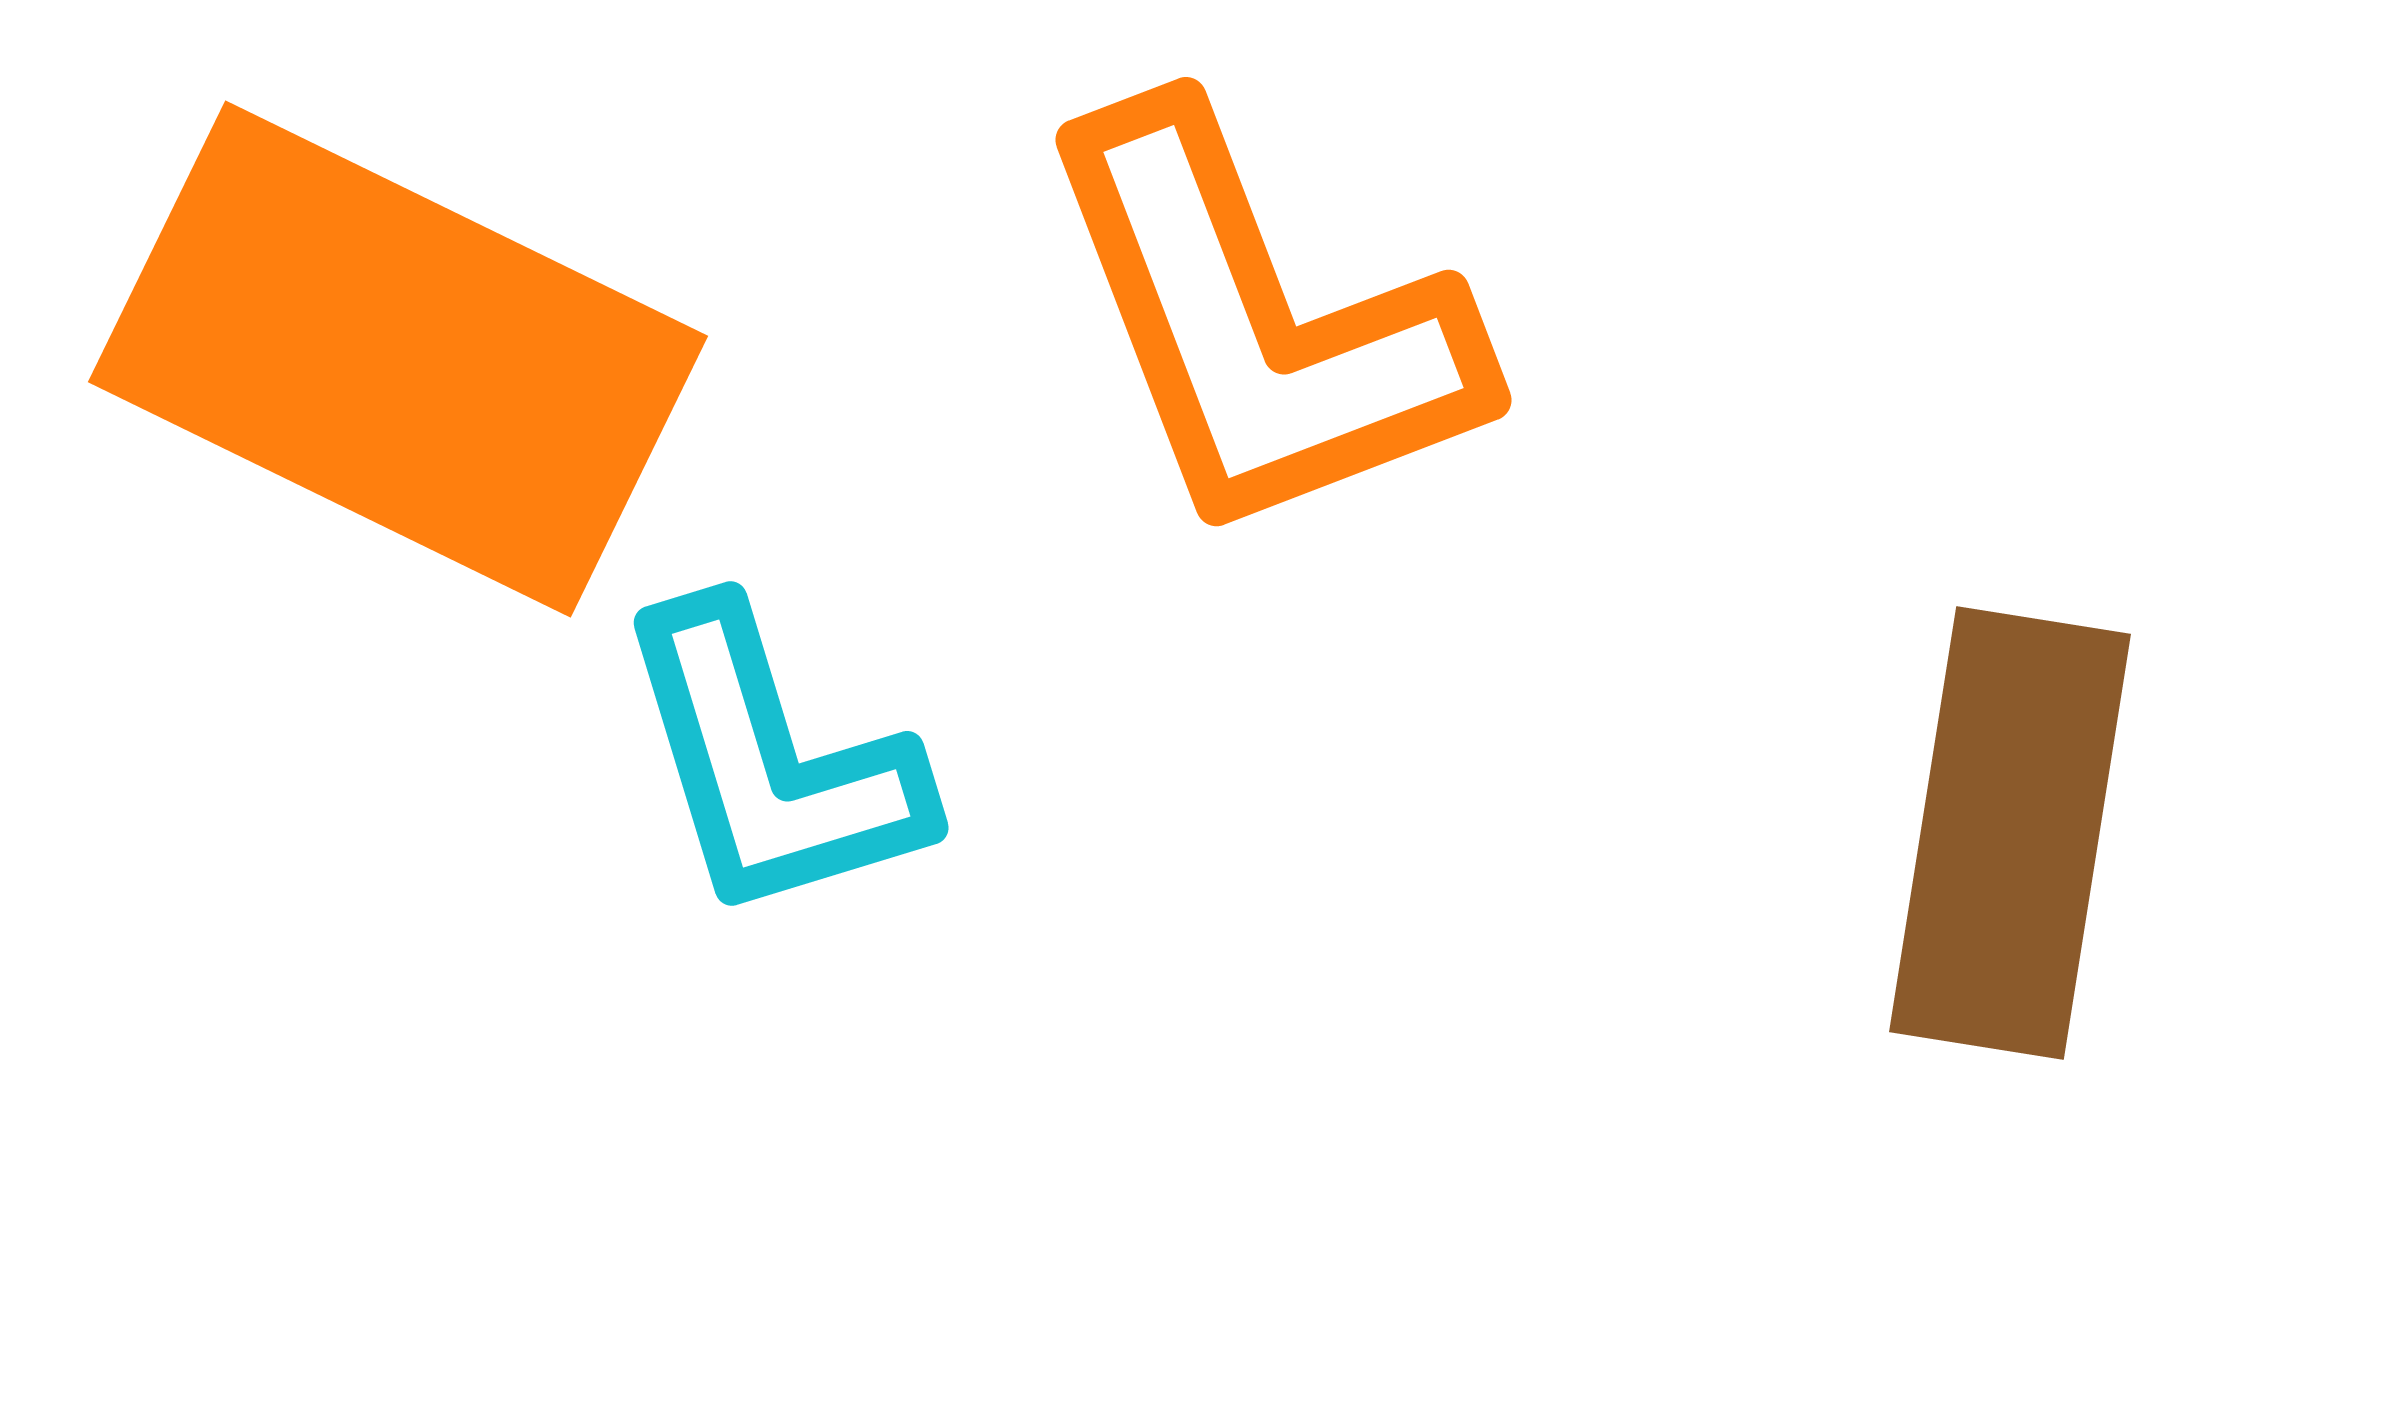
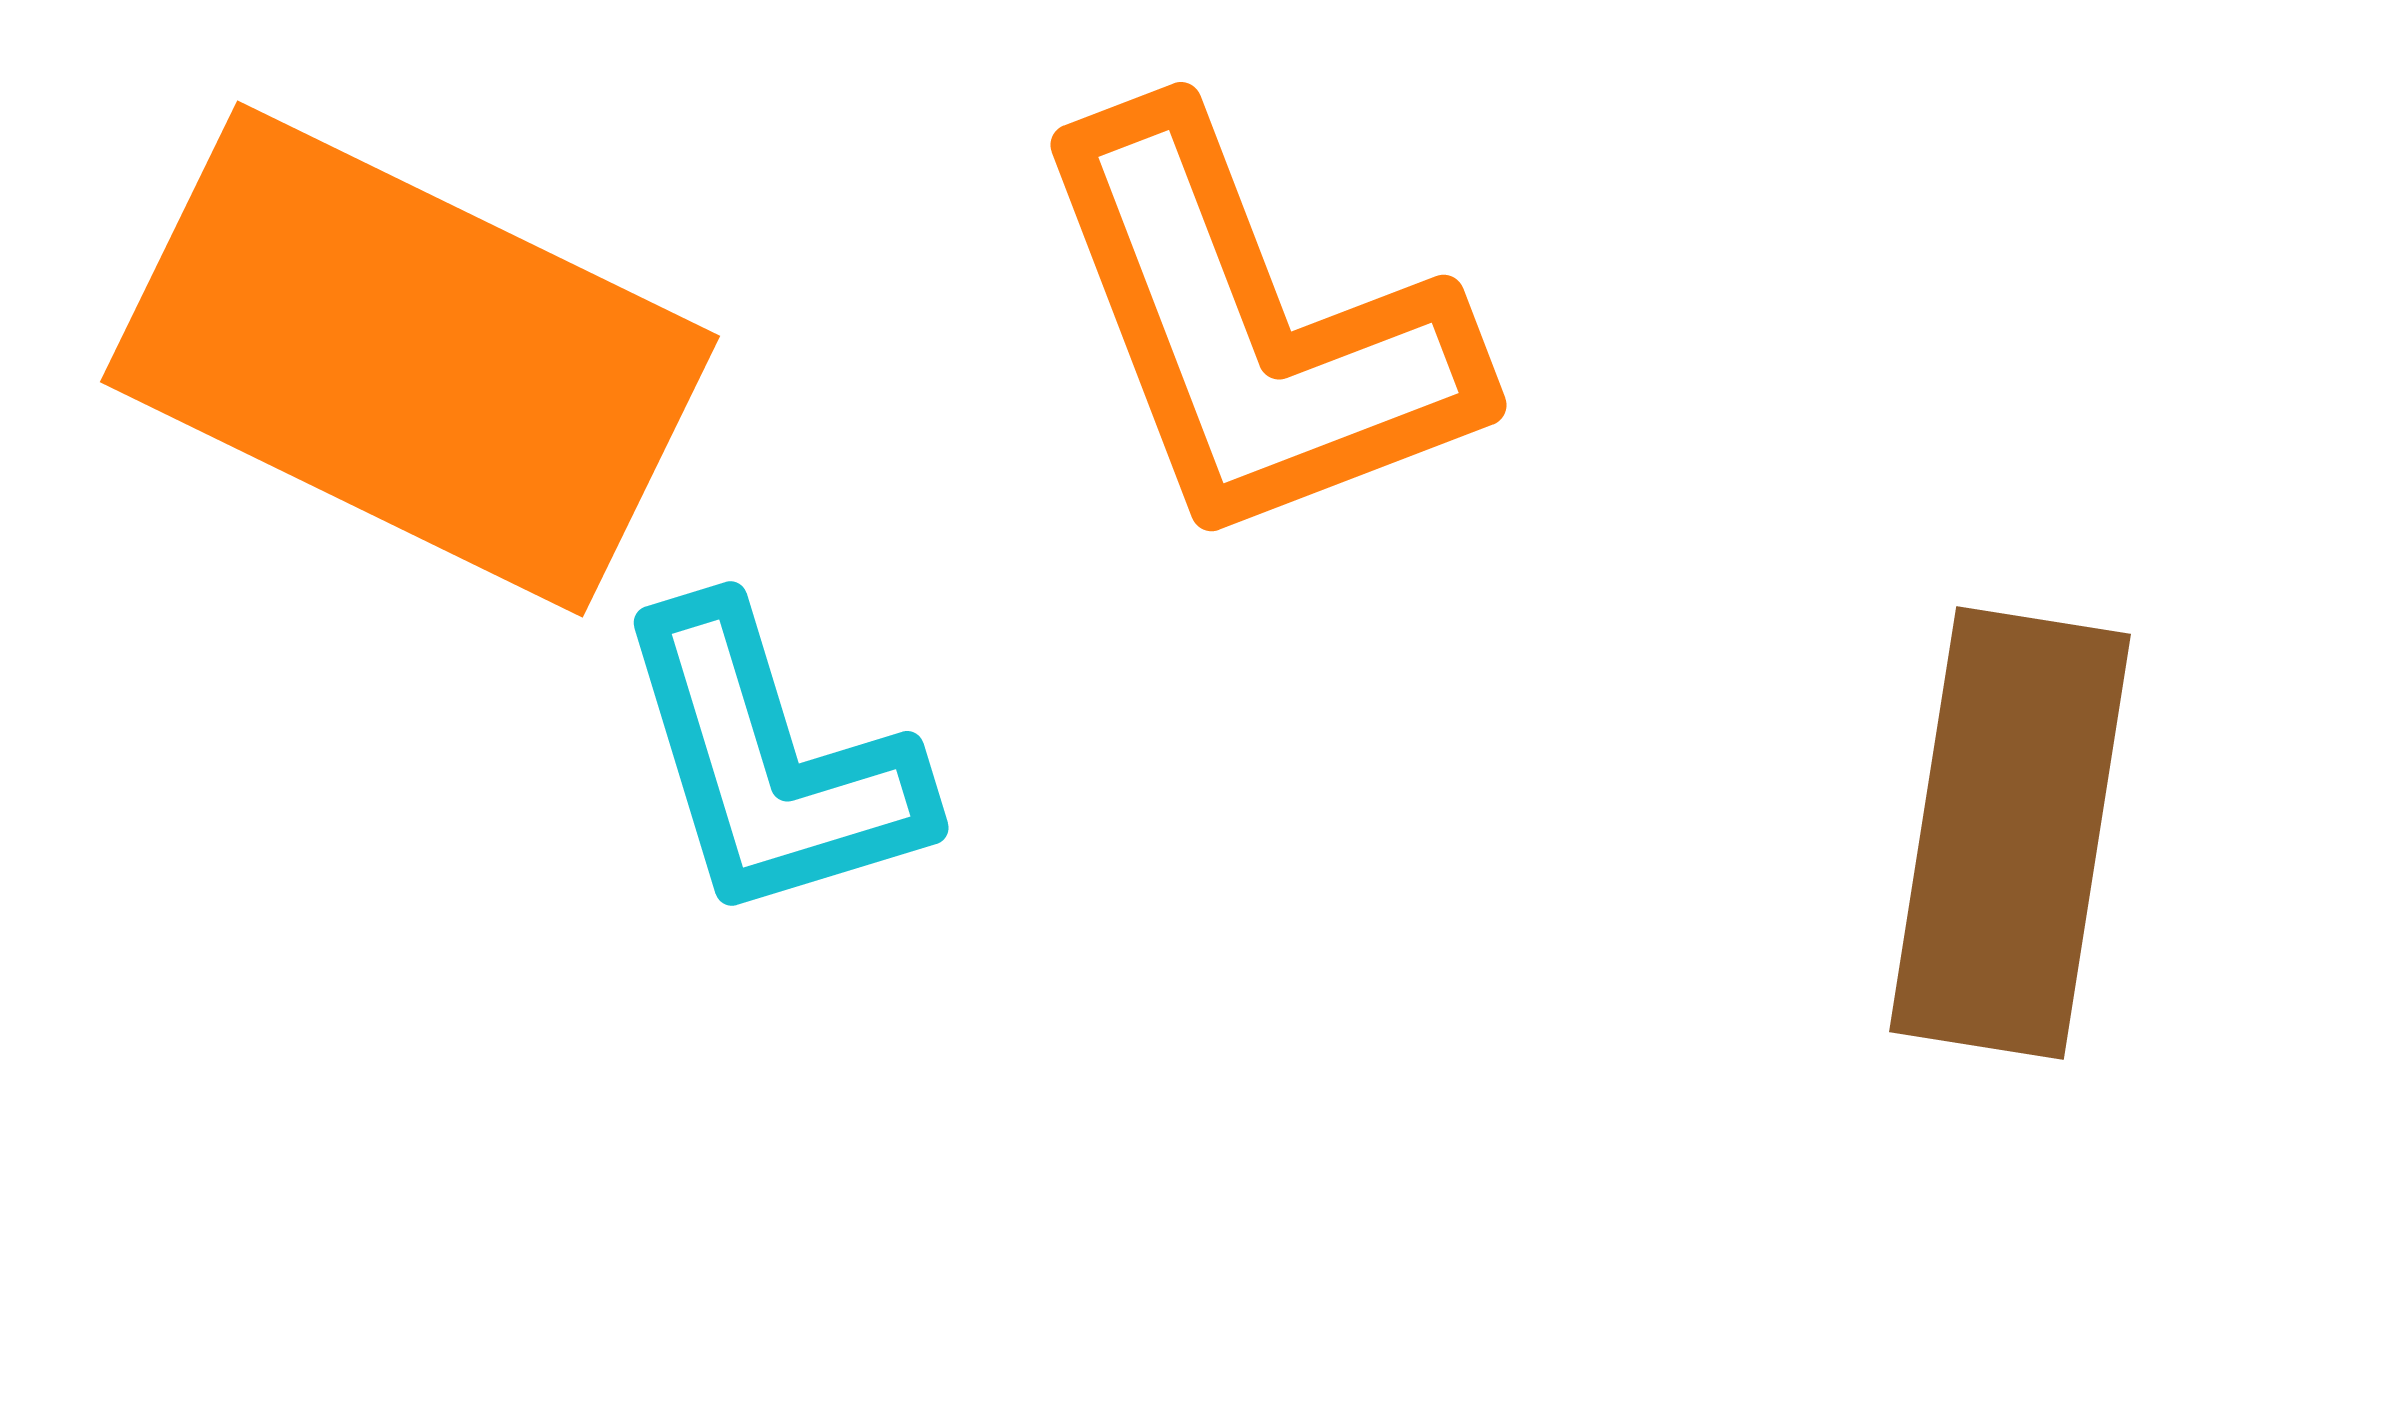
orange L-shape: moved 5 px left, 5 px down
orange rectangle: moved 12 px right
